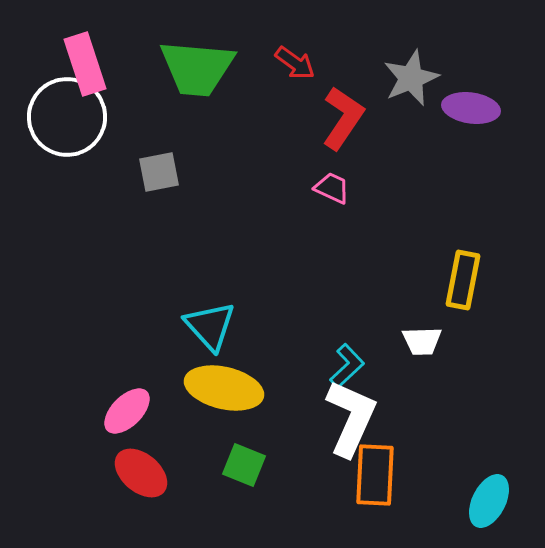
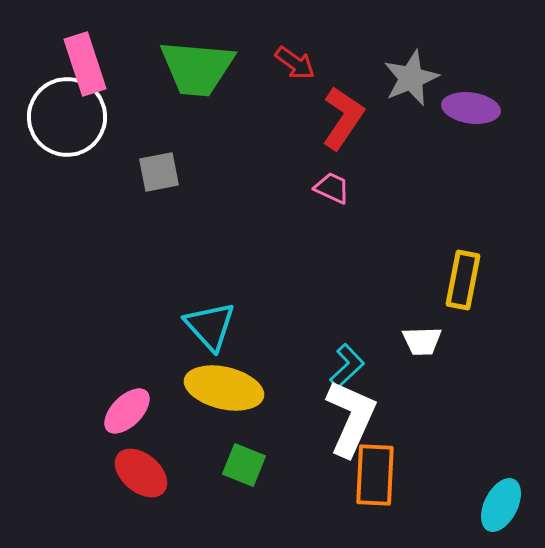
cyan ellipse: moved 12 px right, 4 px down
